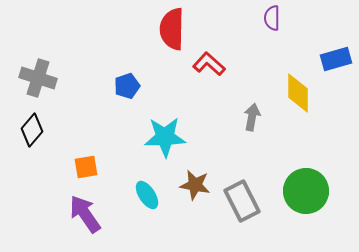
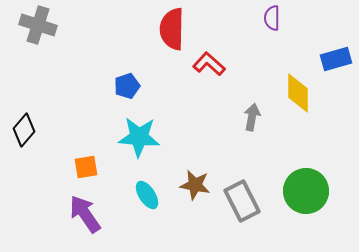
gray cross: moved 53 px up
black diamond: moved 8 px left
cyan star: moved 26 px left; rotated 6 degrees clockwise
